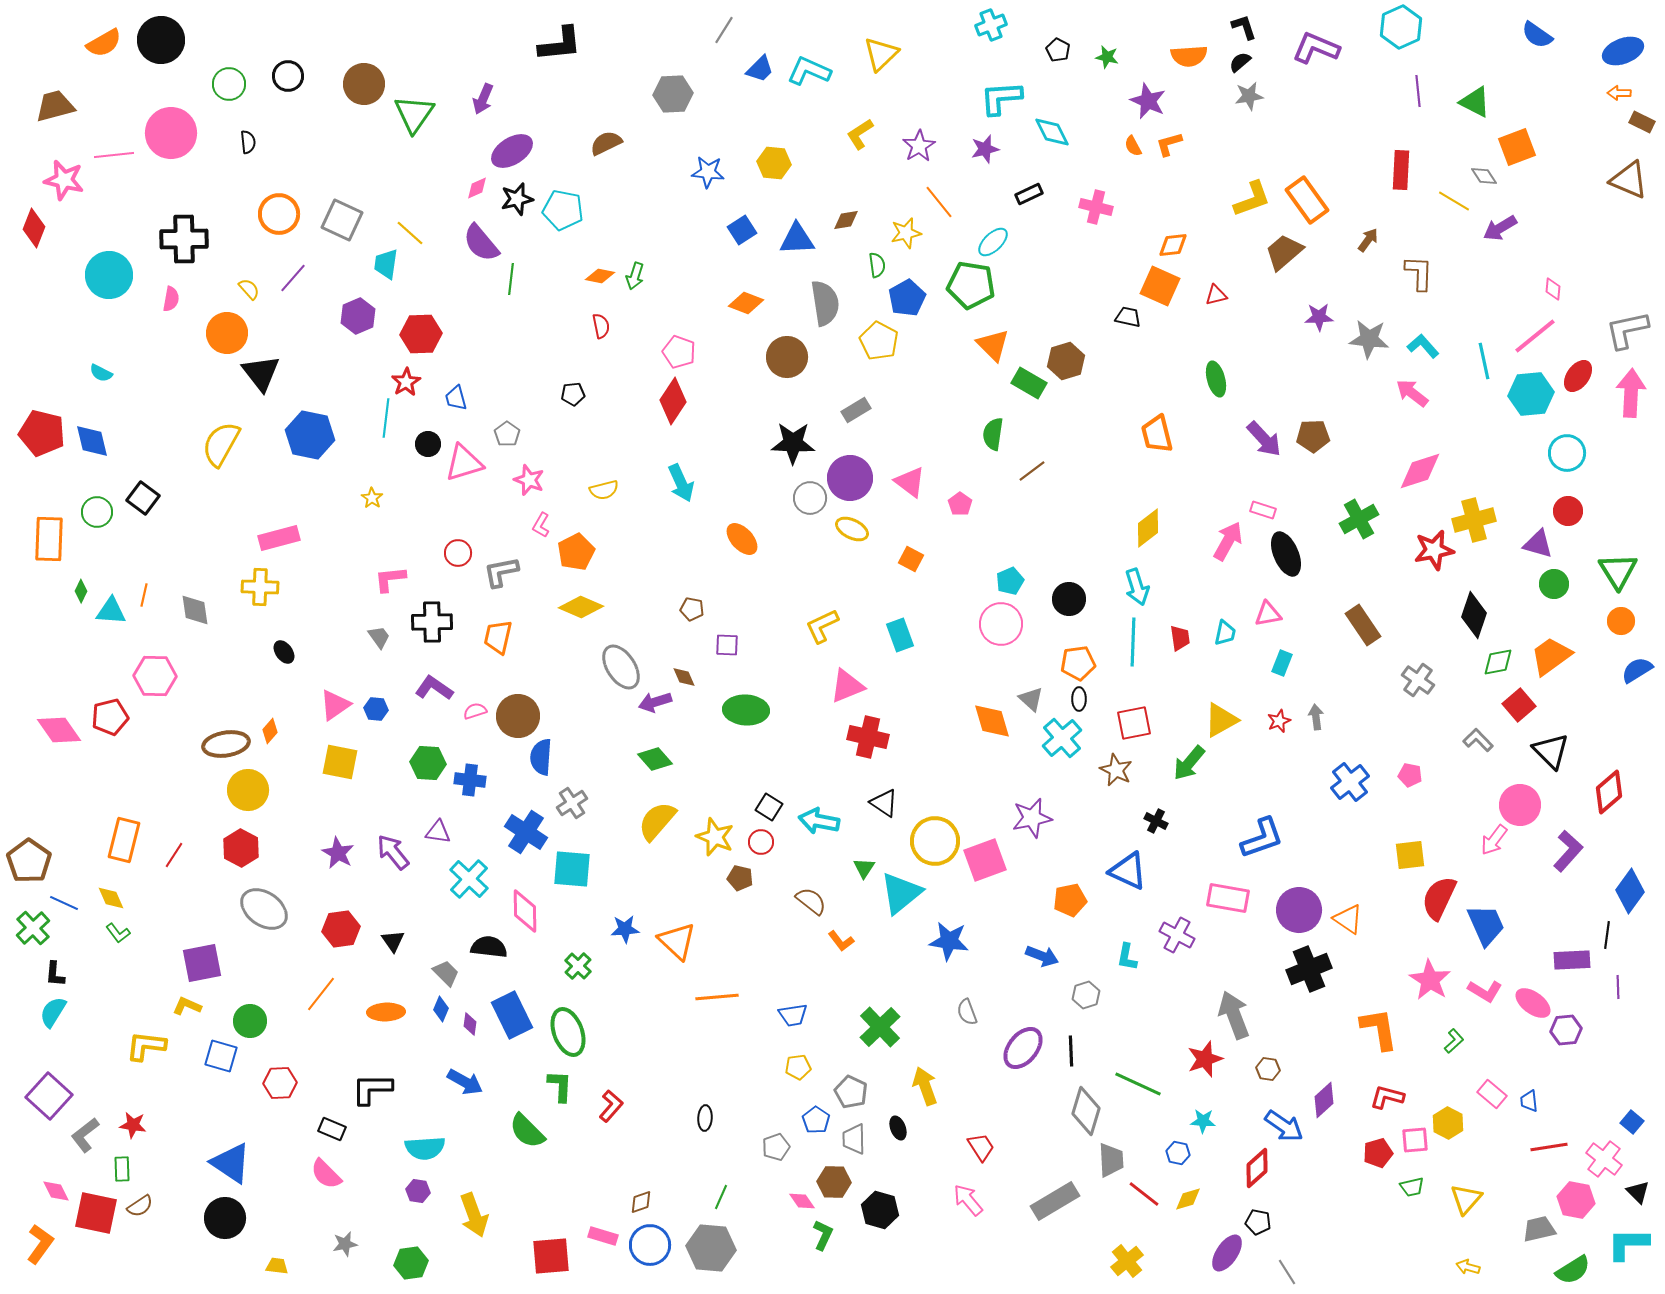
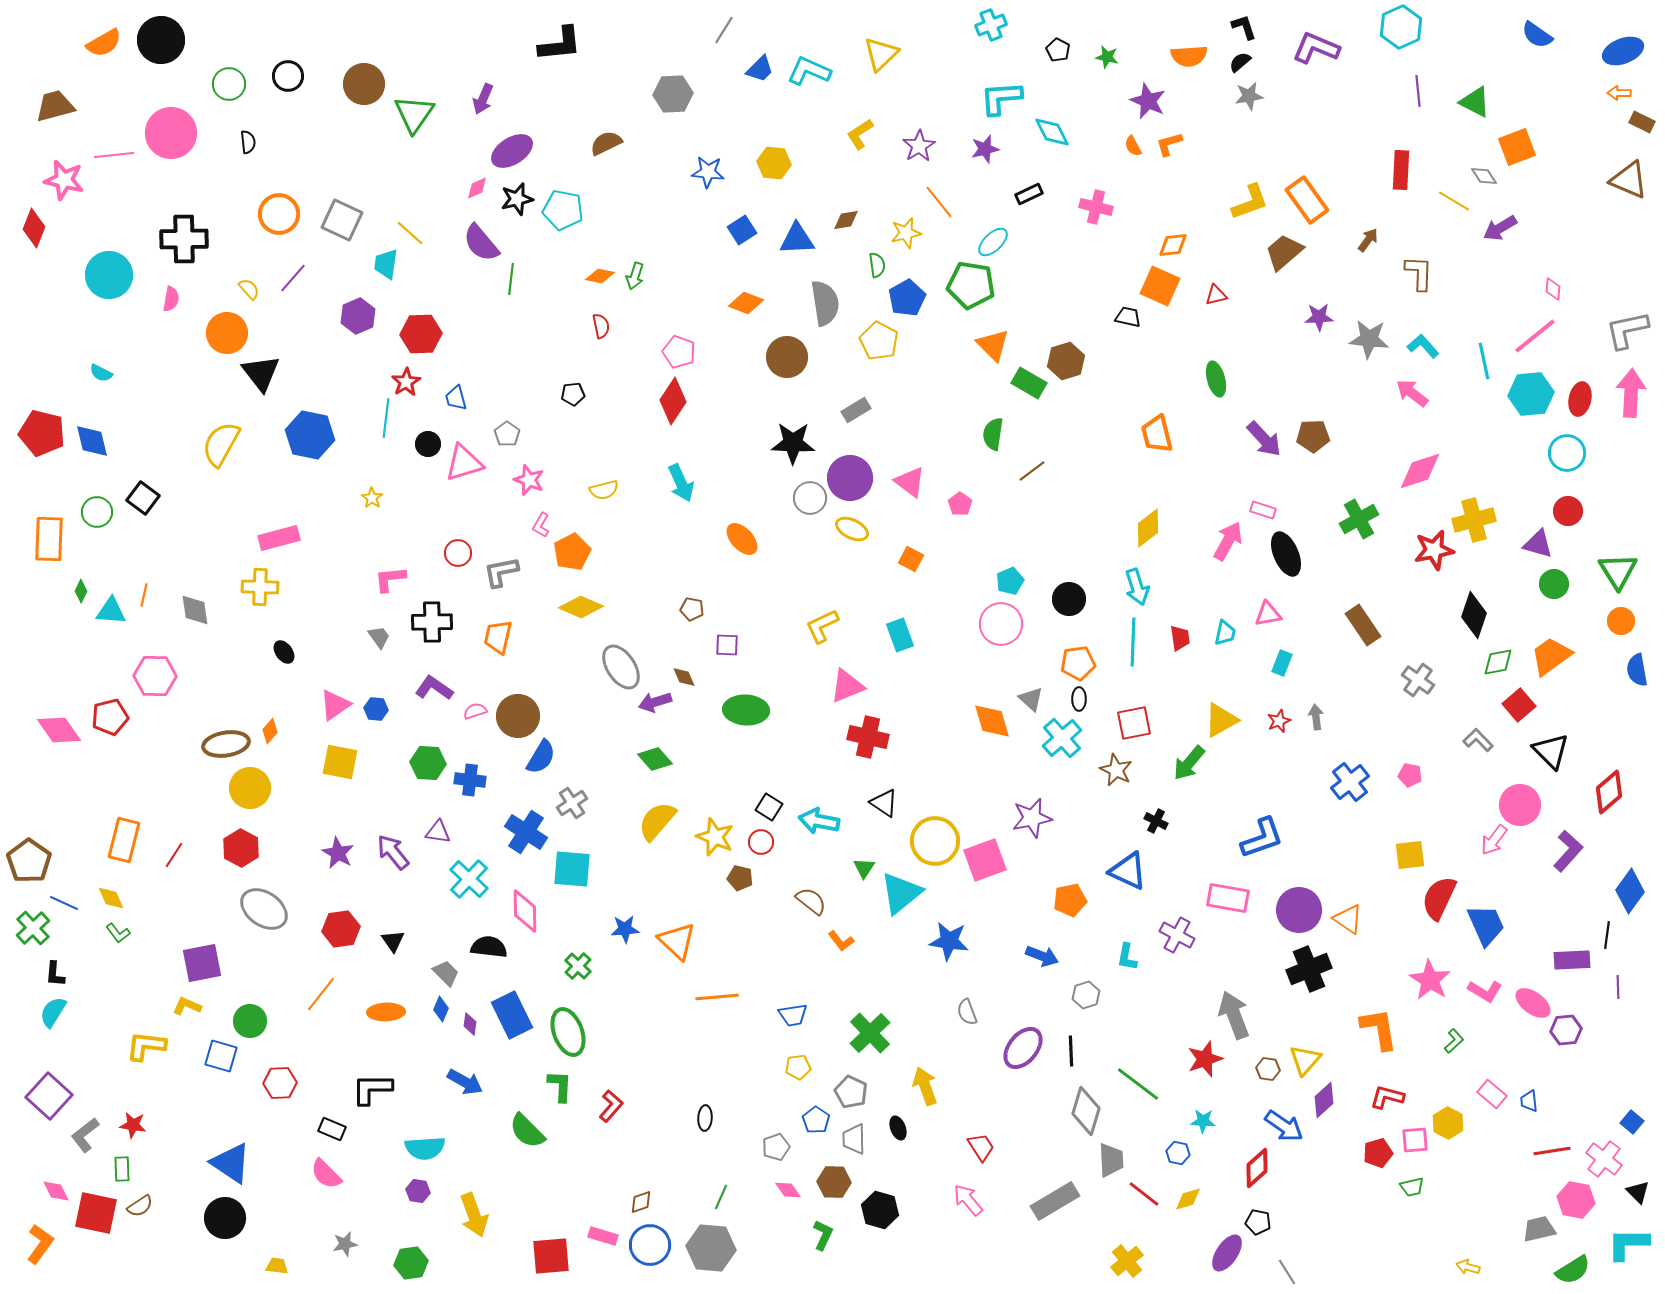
yellow L-shape at (1252, 199): moved 2 px left, 3 px down
red ellipse at (1578, 376): moved 2 px right, 23 px down; rotated 24 degrees counterclockwise
orange pentagon at (576, 552): moved 4 px left
blue semicircle at (1637, 670): rotated 68 degrees counterclockwise
blue semicircle at (541, 757): rotated 153 degrees counterclockwise
yellow circle at (248, 790): moved 2 px right, 2 px up
green cross at (880, 1027): moved 10 px left, 6 px down
green line at (1138, 1084): rotated 12 degrees clockwise
red line at (1549, 1147): moved 3 px right, 4 px down
yellow triangle at (1466, 1199): moved 161 px left, 139 px up
pink diamond at (802, 1201): moved 14 px left, 11 px up
